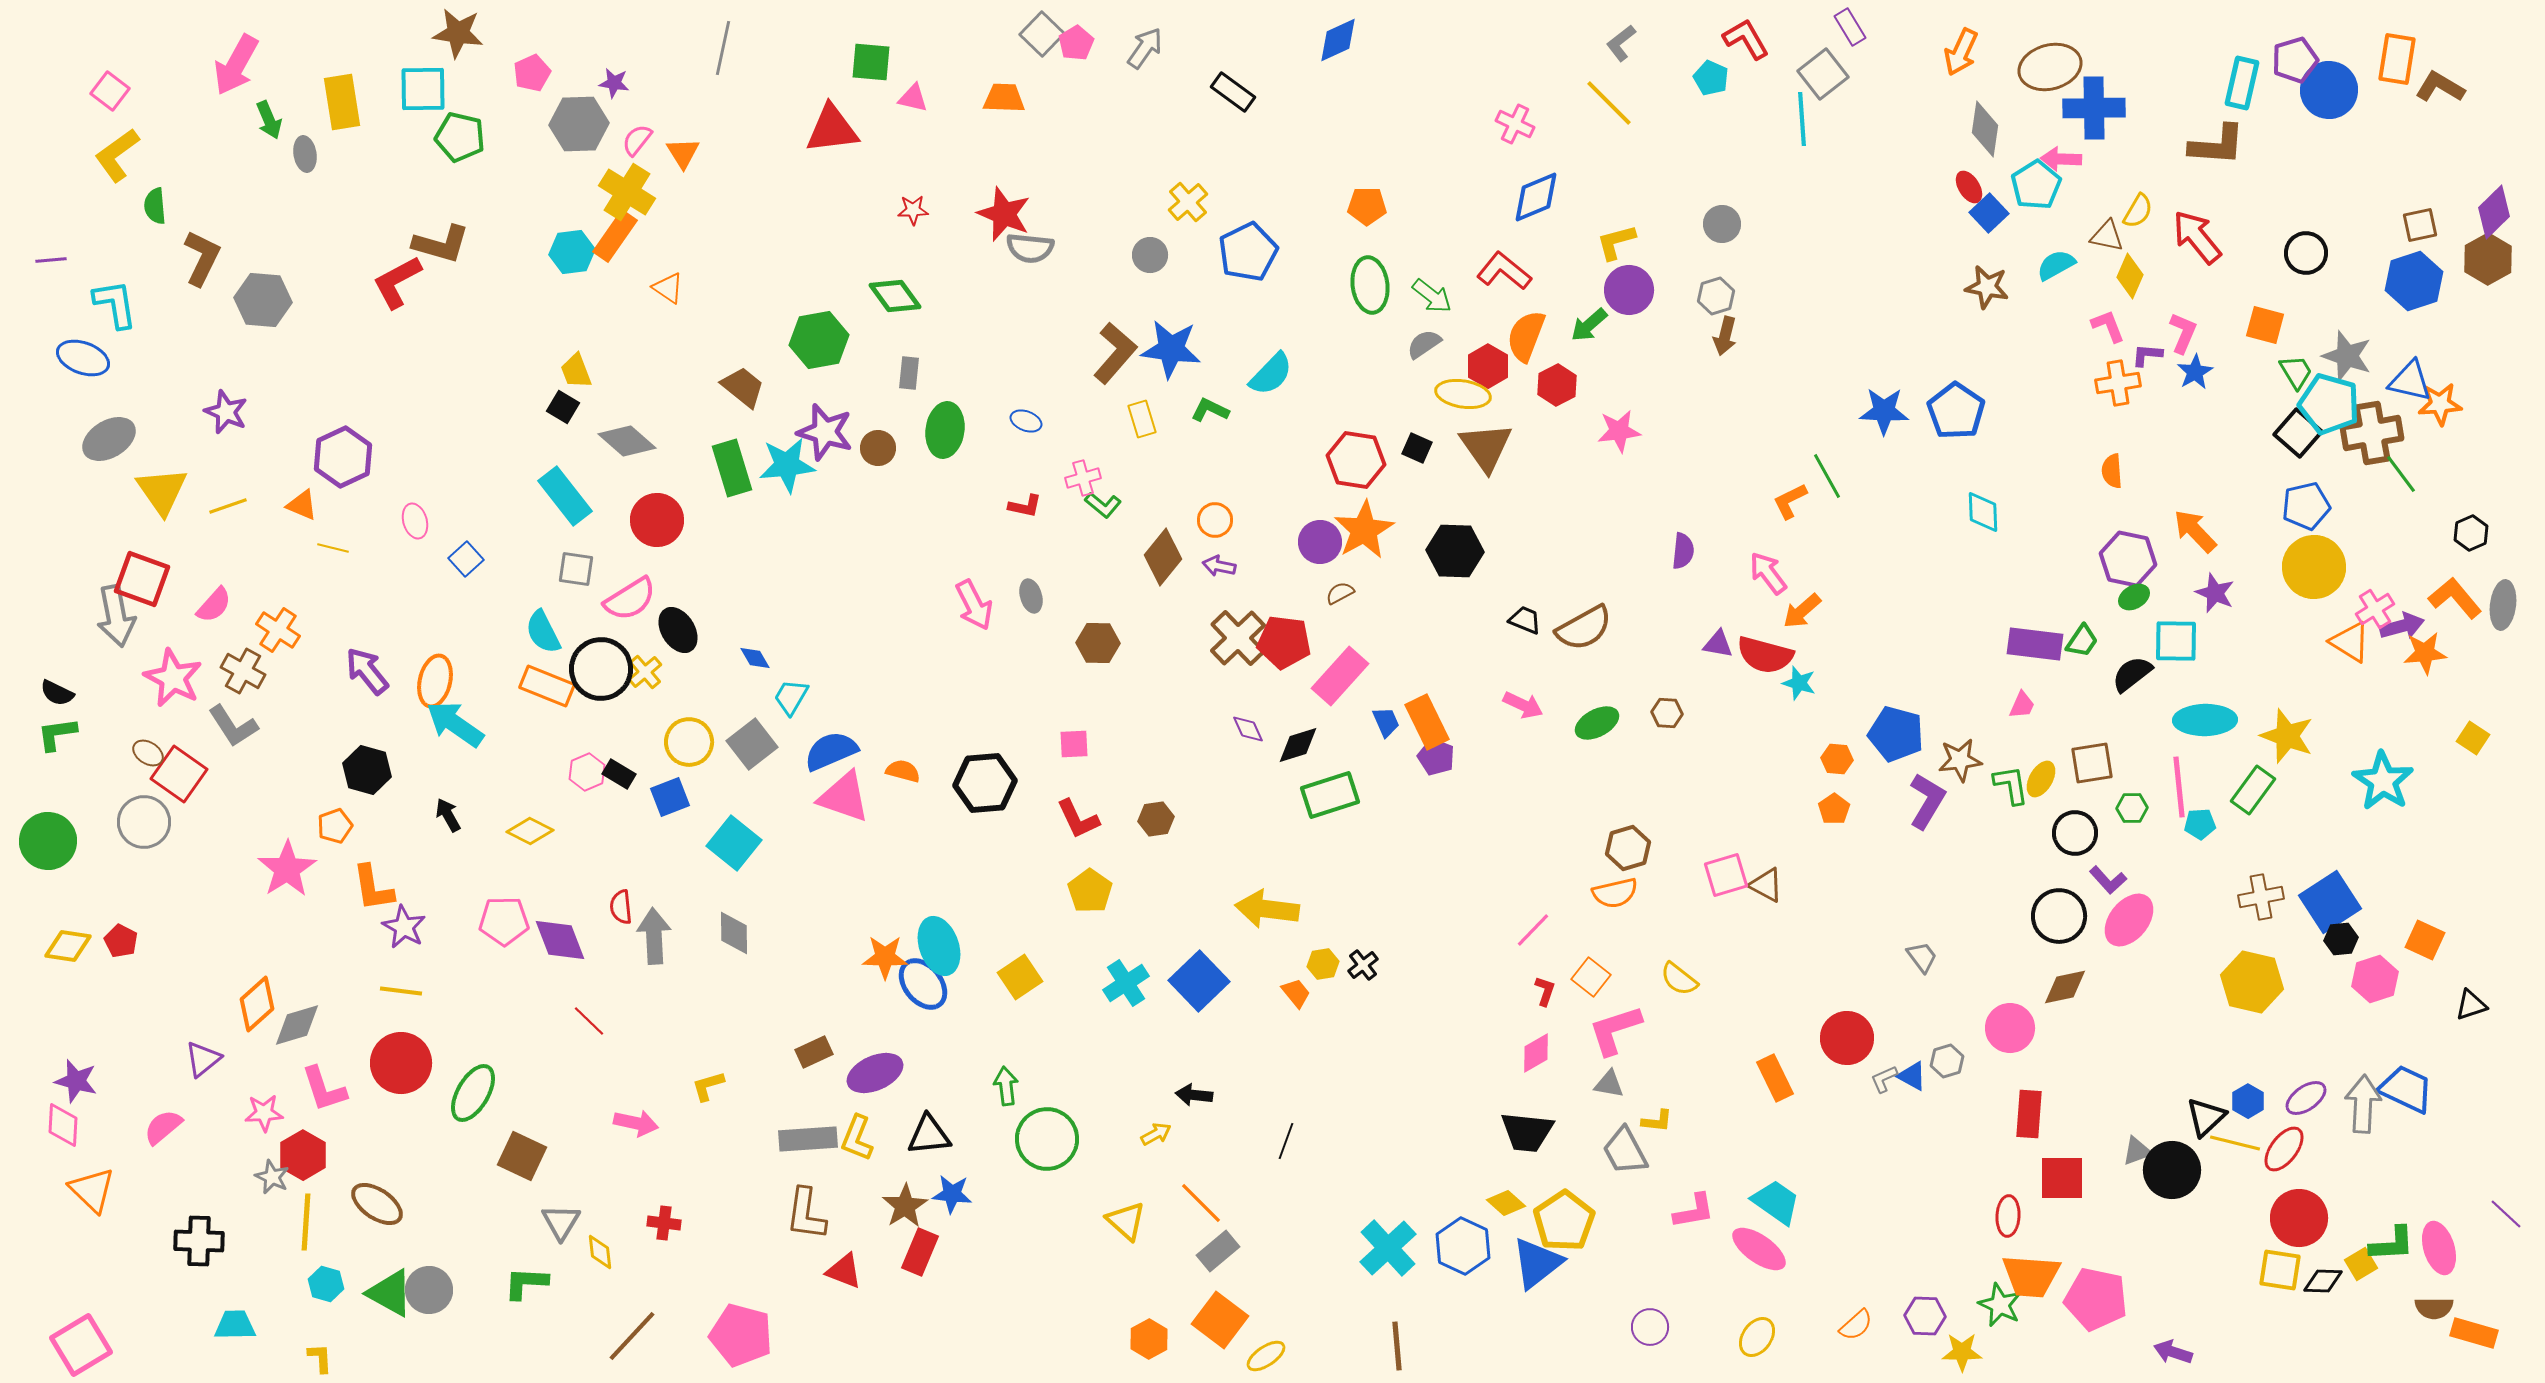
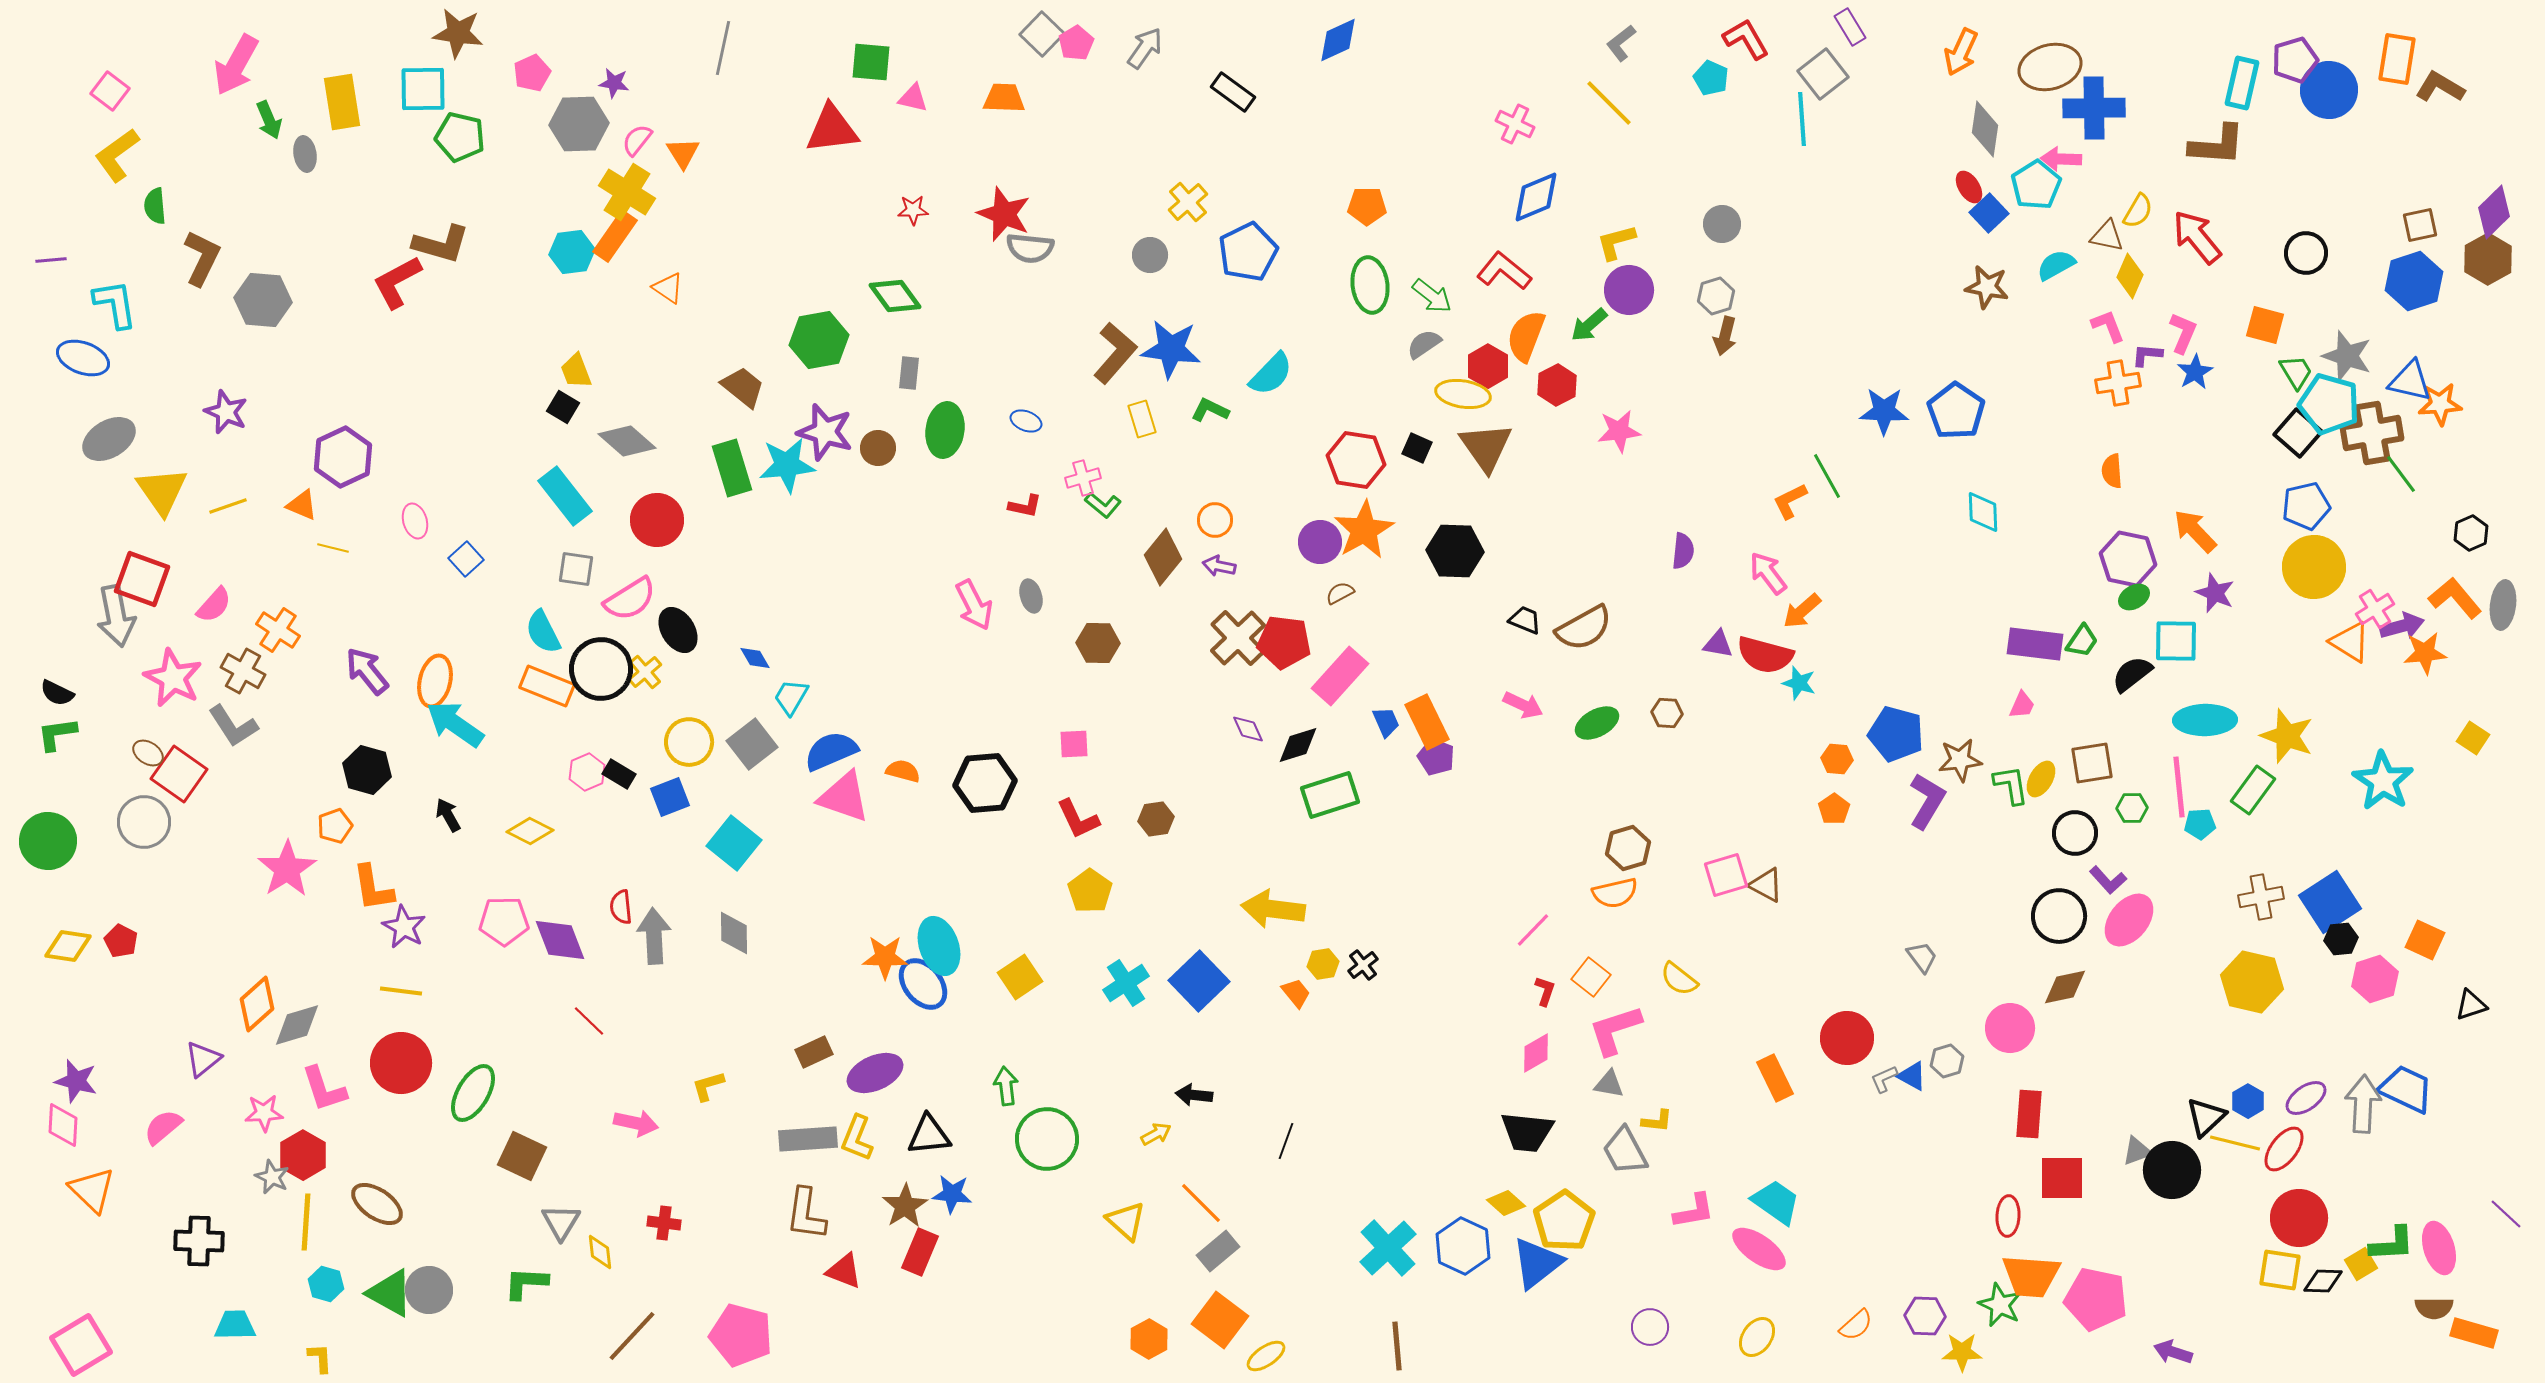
yellow arrow at (1267, 909): moved 6 px right
